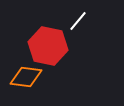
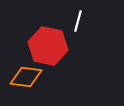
white line: rotated 25 degrees counterclockwise
